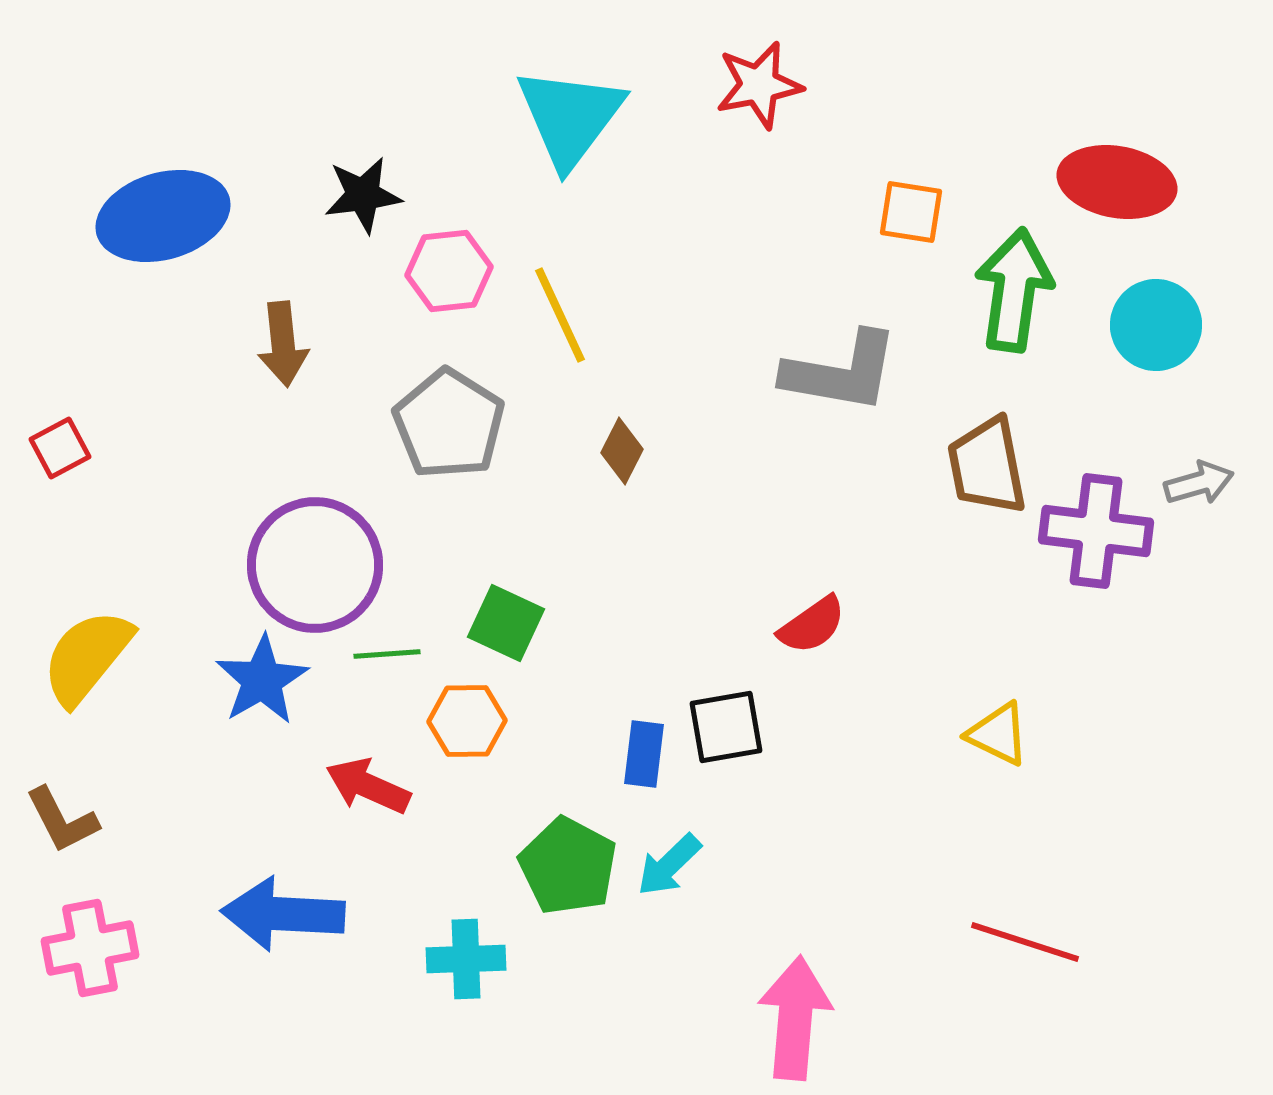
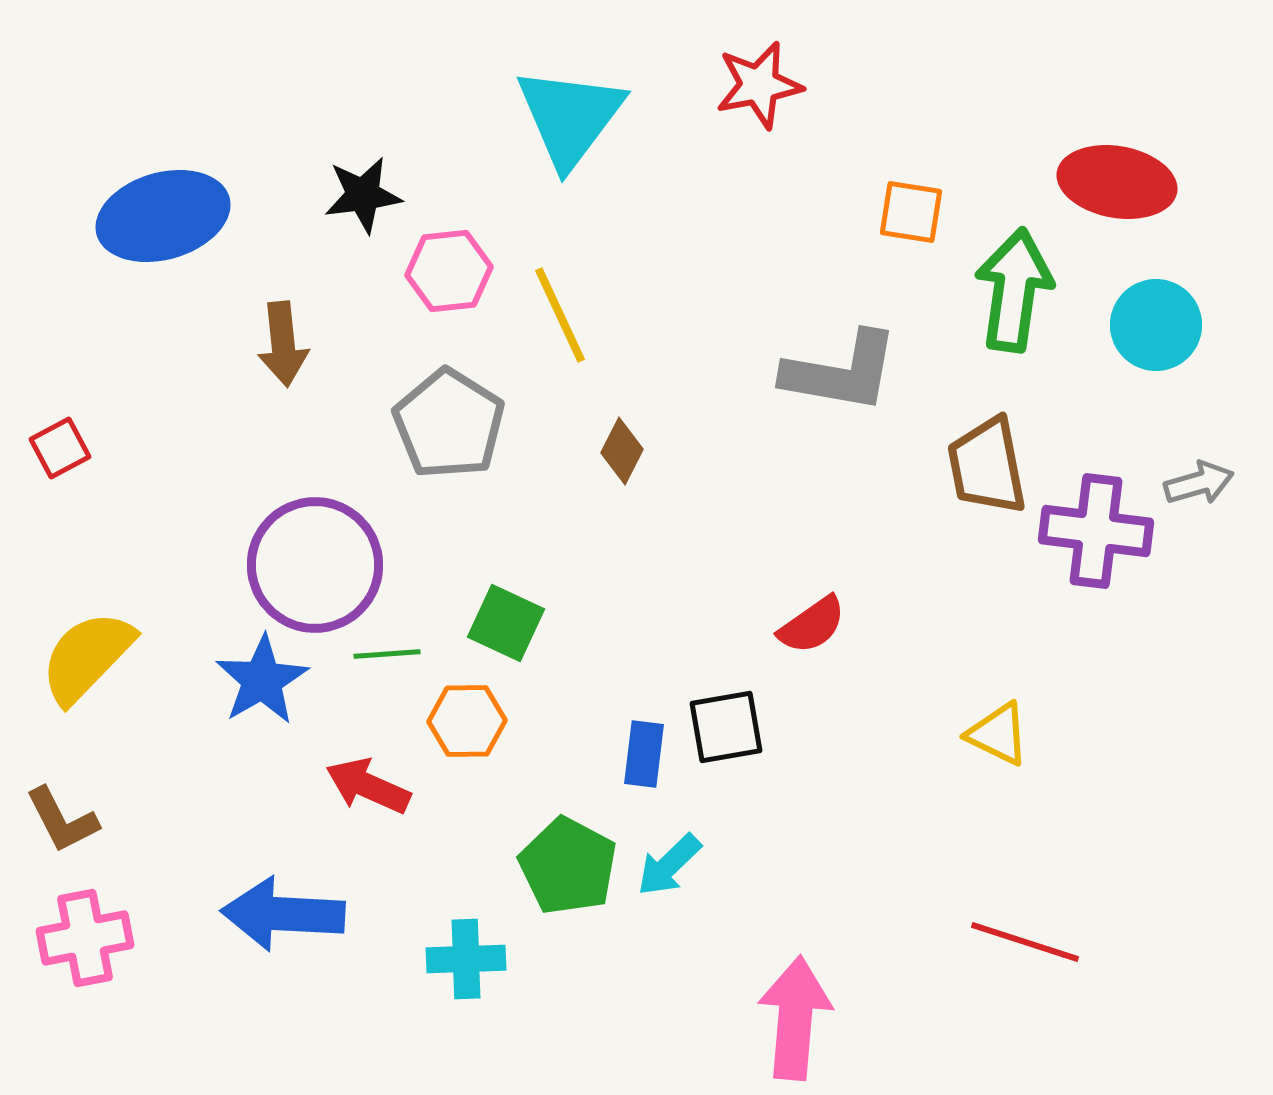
yellow semicircle: rotated 5 degrees clockwise
pink cross: moved 5 px left, 10 px up
